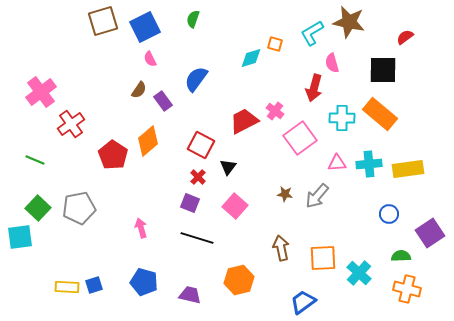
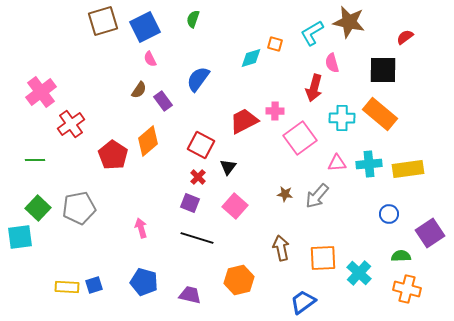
blue semicircle at (196, 79): moved 2 px right
pink cross at (275, 111): rotated 36 degrees counterclockwise
green line at (35, 160): rotated 24 degrees counterclockwise
